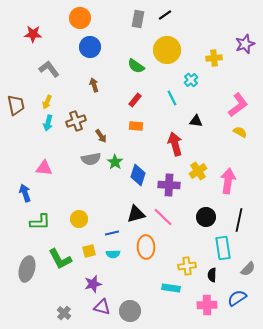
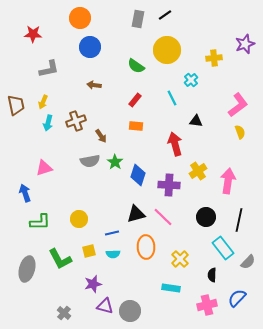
gray L-shape at (49, 69): rotated 115 degrees clockwise
brown arrow at (94, 85): rotated 64 degrees counterclockwise
yellow arrow at (47, 102): moved 4 px left
yellow semicircle at (240, 132): rotated 40 degrees clockwise
gray semicircle at (91, 159): moved 1 px left, 2 px down
pink triangle at (44, 168): rotated 24 degrees counterclockwise
cyan rectangle at (223, 248): rotated 30 degrees counterclockwise
yellow cross at (187, 266): moved 7 px left, 7 px up; rotated 36 degrees counterclockwise
gray semicircle at (248, 269): moved 7 px up
blue semicircle at (237, 298): rotated 12 degrees counterclockwise
pink cross at (207, 305): rotated 12 degrees counterclockwise
purple triangle at (102, 307): moved 3 px right, 1 px up
